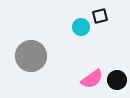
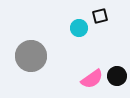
cyan circle: moved 2 px left, 1 px down
black circle: moved 4 px up
